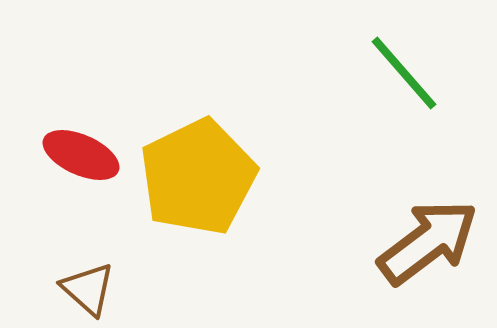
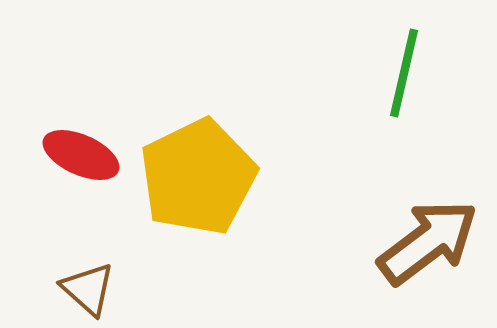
green line: rotated 54 degrees clockwise
